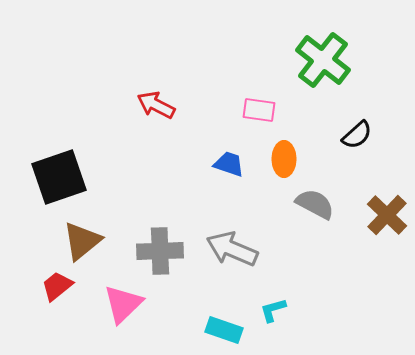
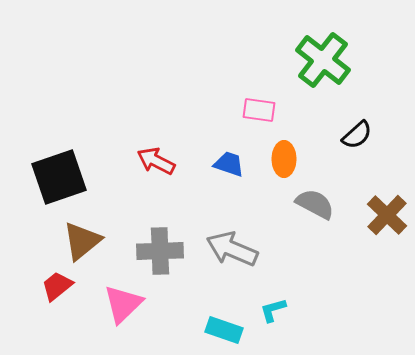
red arrow: moved 56 px down
